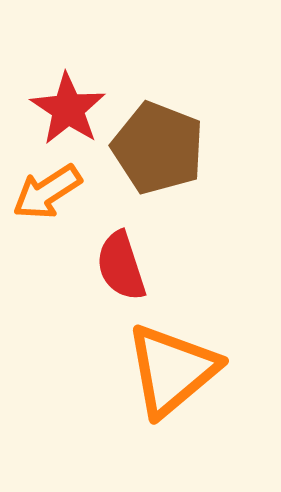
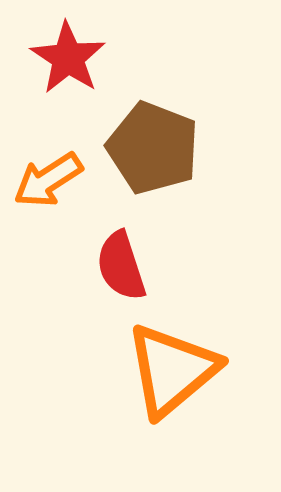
red star: moved 51 px up
brown pentagon: moved 5 px left
orange arrow: moved 1 px right, 12 px up
